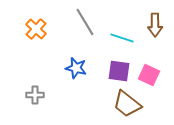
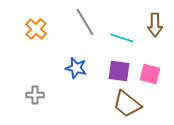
pink square: moved 1 px right, 1 px up; rotated 10 degrees counterclockwise
